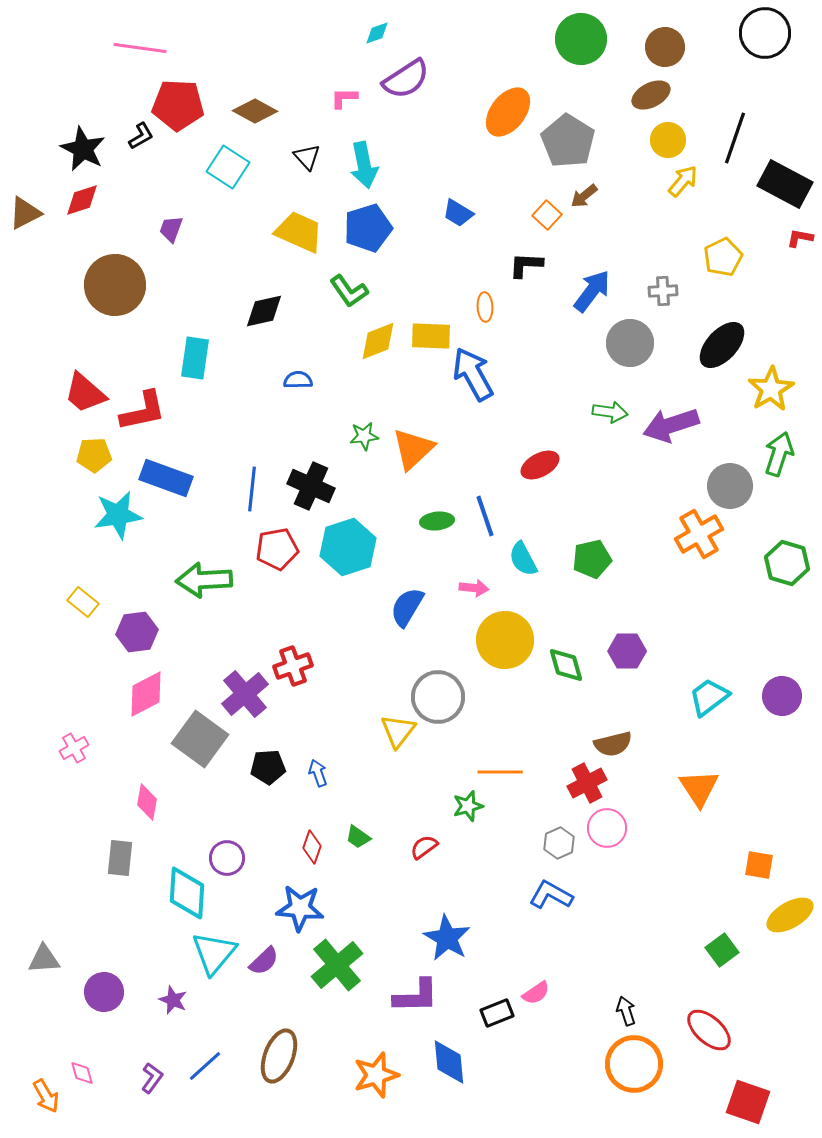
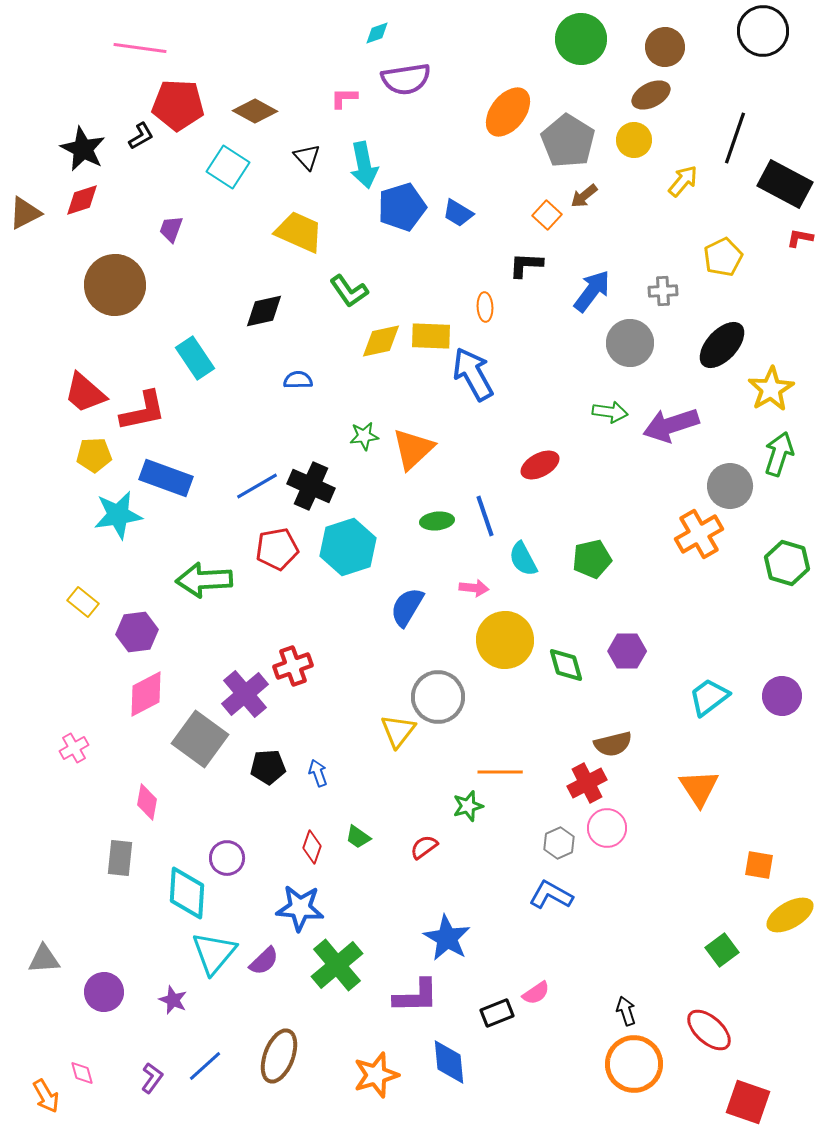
black circle at (765, 33): moved 2 px left, 2 px up
purple semicircle at (406, 79): rotated 24 degrees clockwise
yellow circle at (668, 140): moved 34 px left
blue pentagon at (368, 228): moved 34 px right, 21 px up
yellow diamond at (378, 341): moved 3 px right; rotated 9 degrees clockwise
cyan rectangle at (195, 358): rotated 42 degrees counterclockwise
blue line at (252, 489): moved 5 px right, 3 px up; rotated 54 degrees clockwise
